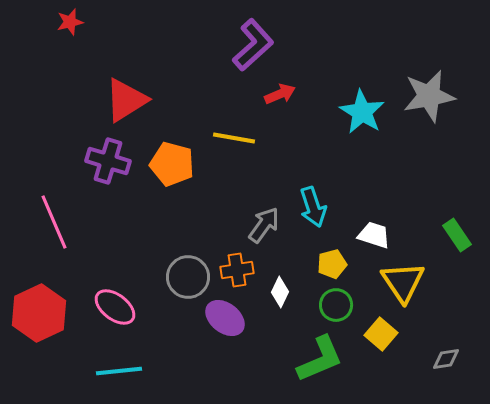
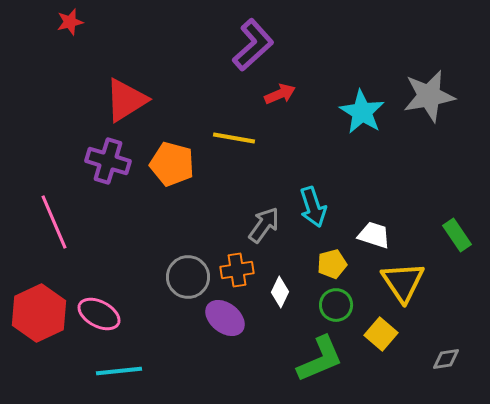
pink ellipse: moved 16 px left, 7 px down; rotated 9 degrees counterclockwise
